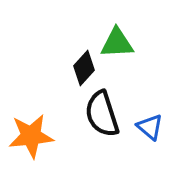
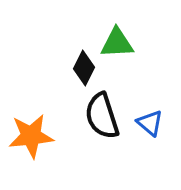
black diamond: rotated 16 degrees counterclockwise
black semicircle: moved 2 px down
blue triangle: moved 4 px up
